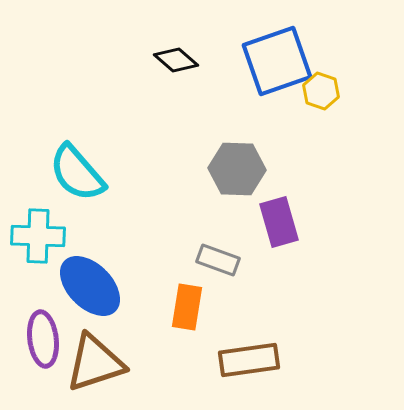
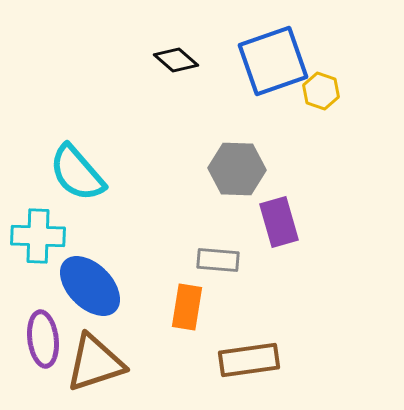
blue square: moved 4 px left
gray rectangle: rotated 15 degrees counterclockwise
